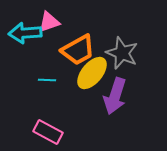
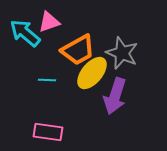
cyan arrow: rotated 44 degrees clockwise
pink rectangle: rotated 20 degrees counterclockwise
